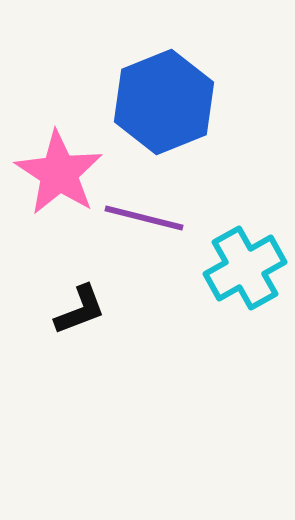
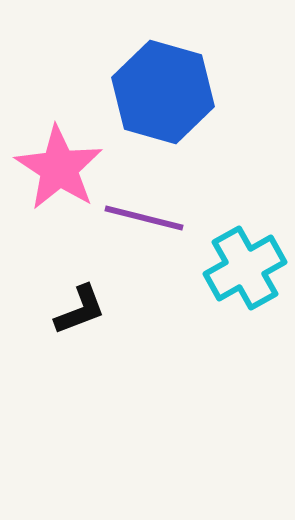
blue hexagon: moved 1 px left, 10 px up; rotated 22 degrees counterclockwise
pink star: moved 5 px up
